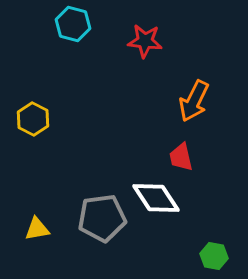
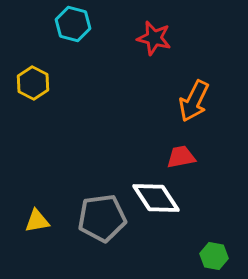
red star: moved 9 px right, 3 px up; rotated 8 degrees clockwise
yellow hexagon: moved 36 px up
red trapezoid: rotated 92 degrees clockwise
yellow triangle: moved 8 px up
